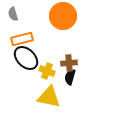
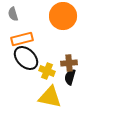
yellow triangle: moved 1 px right
